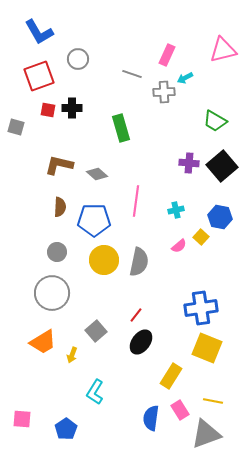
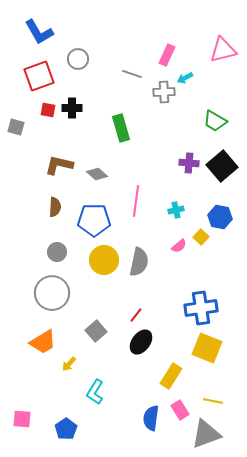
brown semicircle at (60, 207): moved 5 px left
yellow arrow at (72, 355): moved 3 px left, 9 px down; rotated 21 degrees clockwise
